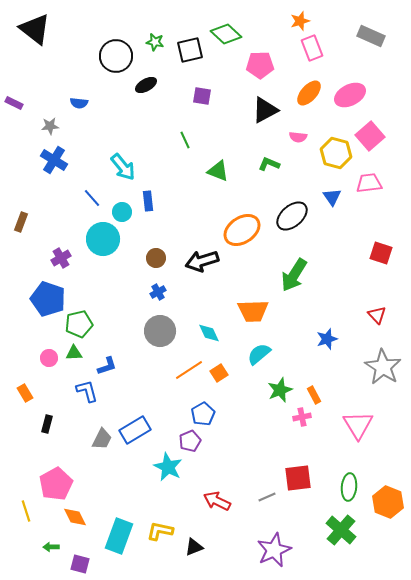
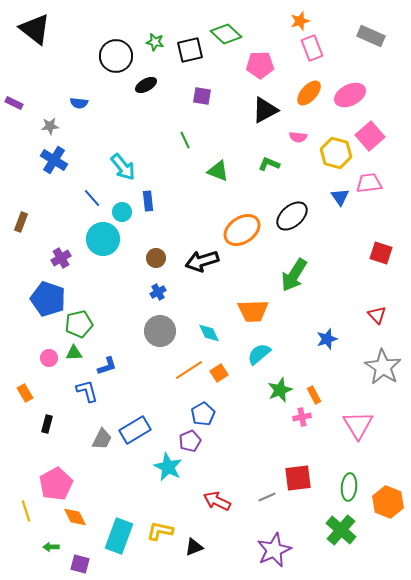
blue triangle at (332, 197): moved 8 px right
